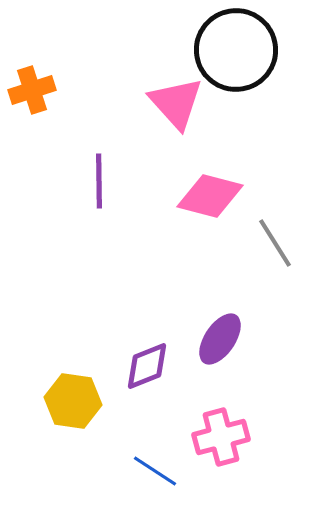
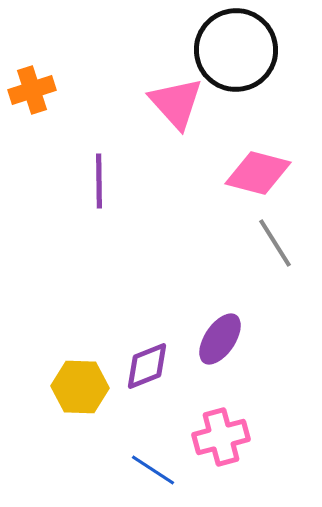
pink diamond: moved 48 px right, 23 px up
yellow hexagon: moved 7 px right, 14 px up; rotated 6 degrees counterclockwise
blue line: moved 2 px left, 1 px up
